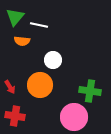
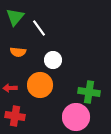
white line: moved 3 px down; rotated 42 degrees clockwise
orange semicircle: moved 4 px left, 11 px down
red arrow: moved 1 px down; rotated 120 degrees clockwise
green cross: moved 1 px left, 1 px down
pink circle: moved 2 px right
